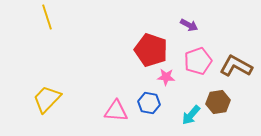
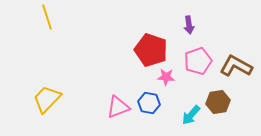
purple arrow: rotated 54 degrees clockwise
pink triangle: moved 2 px right, 4 px up; rotated 25 degrees counterclockwise
